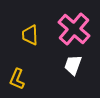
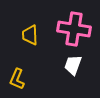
pink cross: rotated 32 degrees counterclockwise
